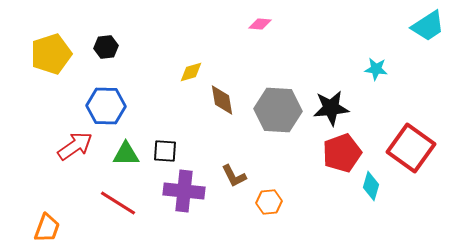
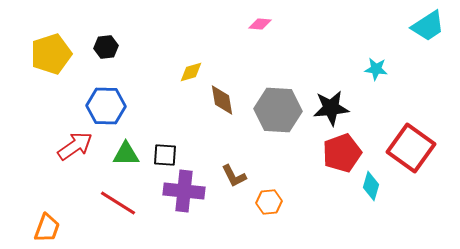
black square: moved 4 px down
